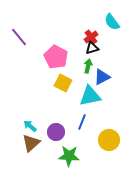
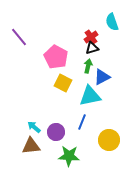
cyan semicircle: rotated 18 degrees clockwise
cyan arrow: moved 4 px right, 1 px down
brown triangle: moved 3 px down; rotated 36 degrees clockwise
